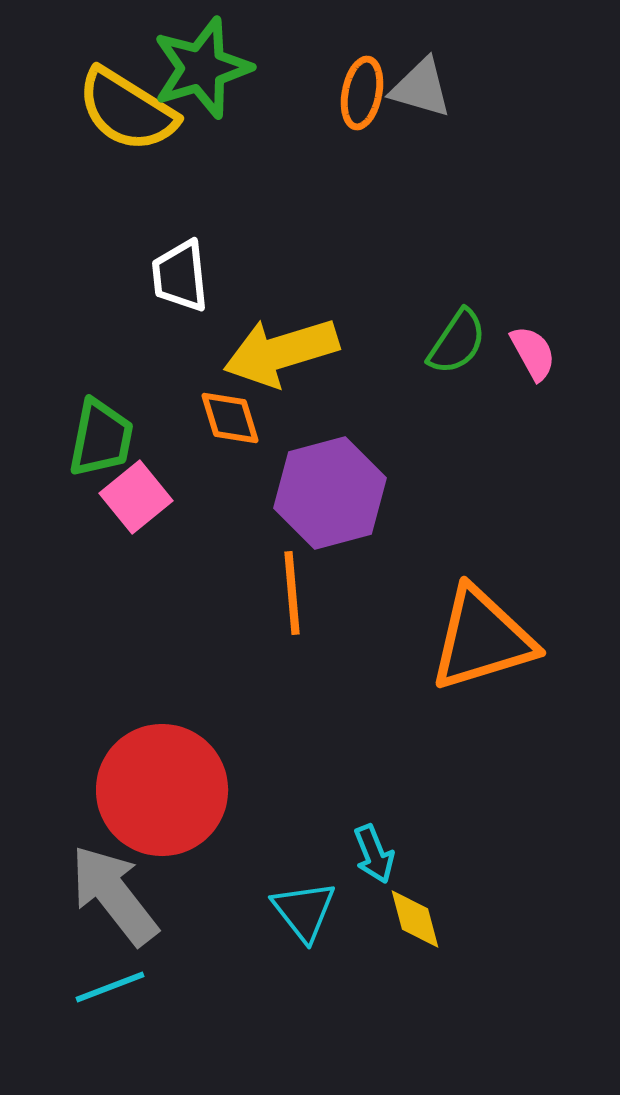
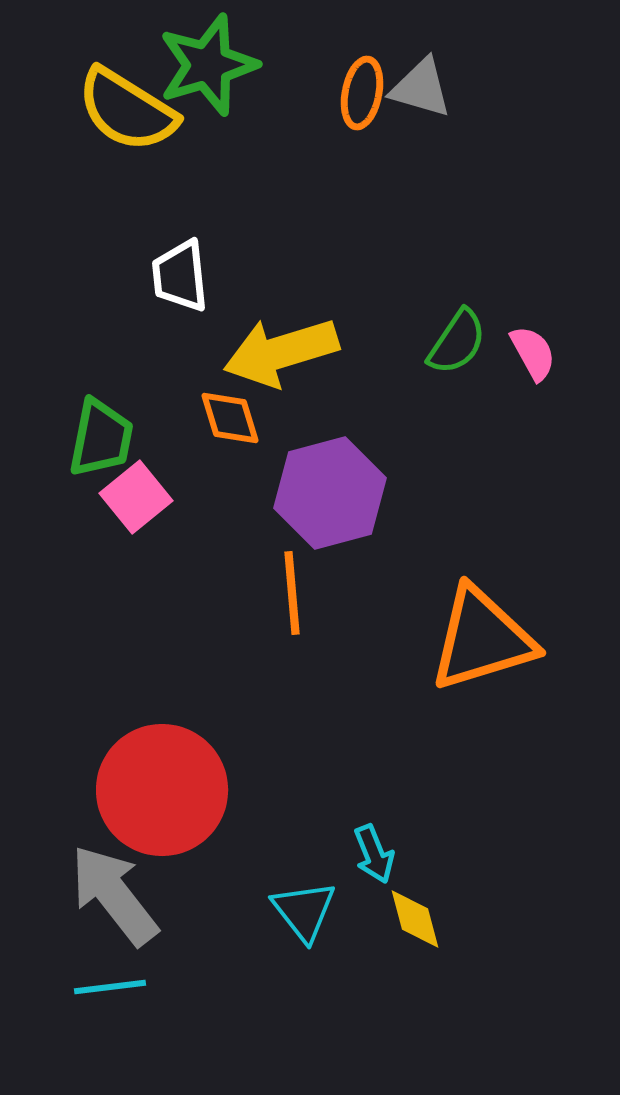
green star: moved 6 px right, 3 px up
cyan line: rotated 14 degrees clockwise
